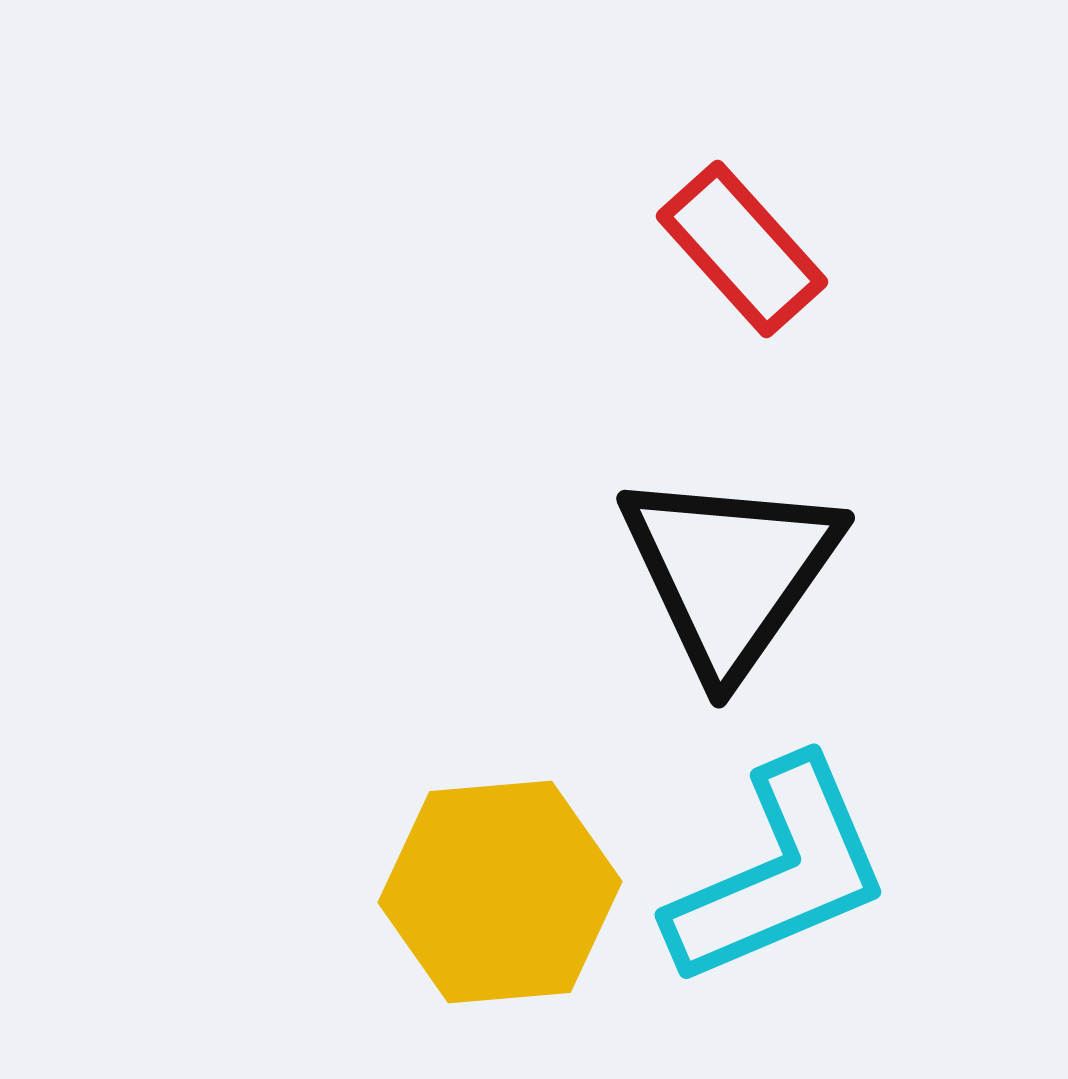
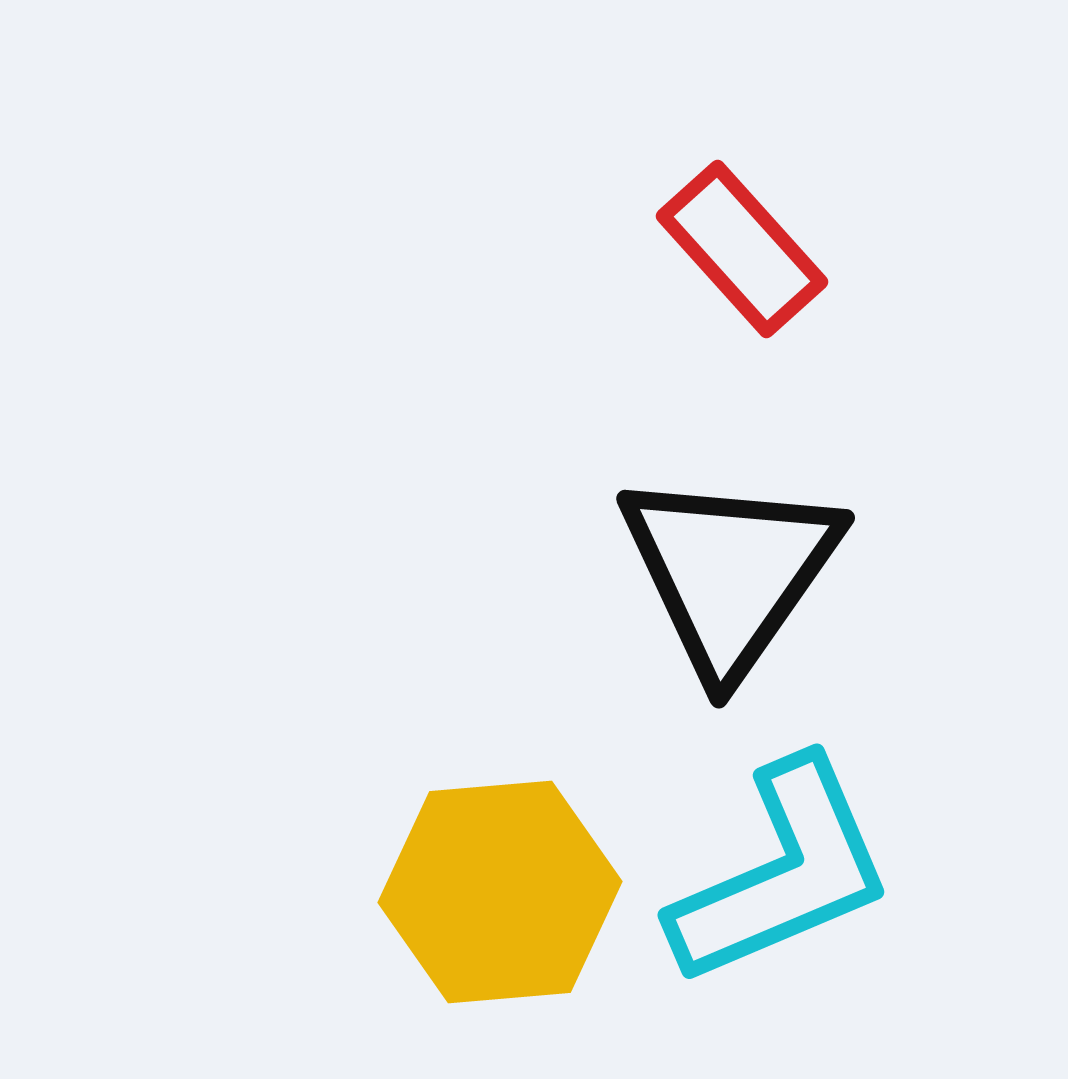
cyan L-shape: moved 3 px right
